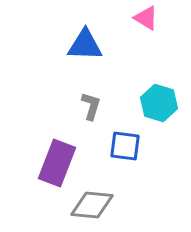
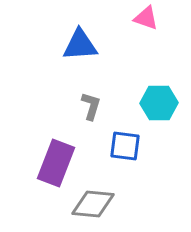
pink triangle: rotated 12 degrees counterclockwise
blue triangle: moved 5 px left; rotated 6 degrees counterclockwise
cyan hexagon: rotated 18 degrees counterclockwise
purple rectangle: moved 1 px left
gray diamond: moved 1 px right, 1 px up
